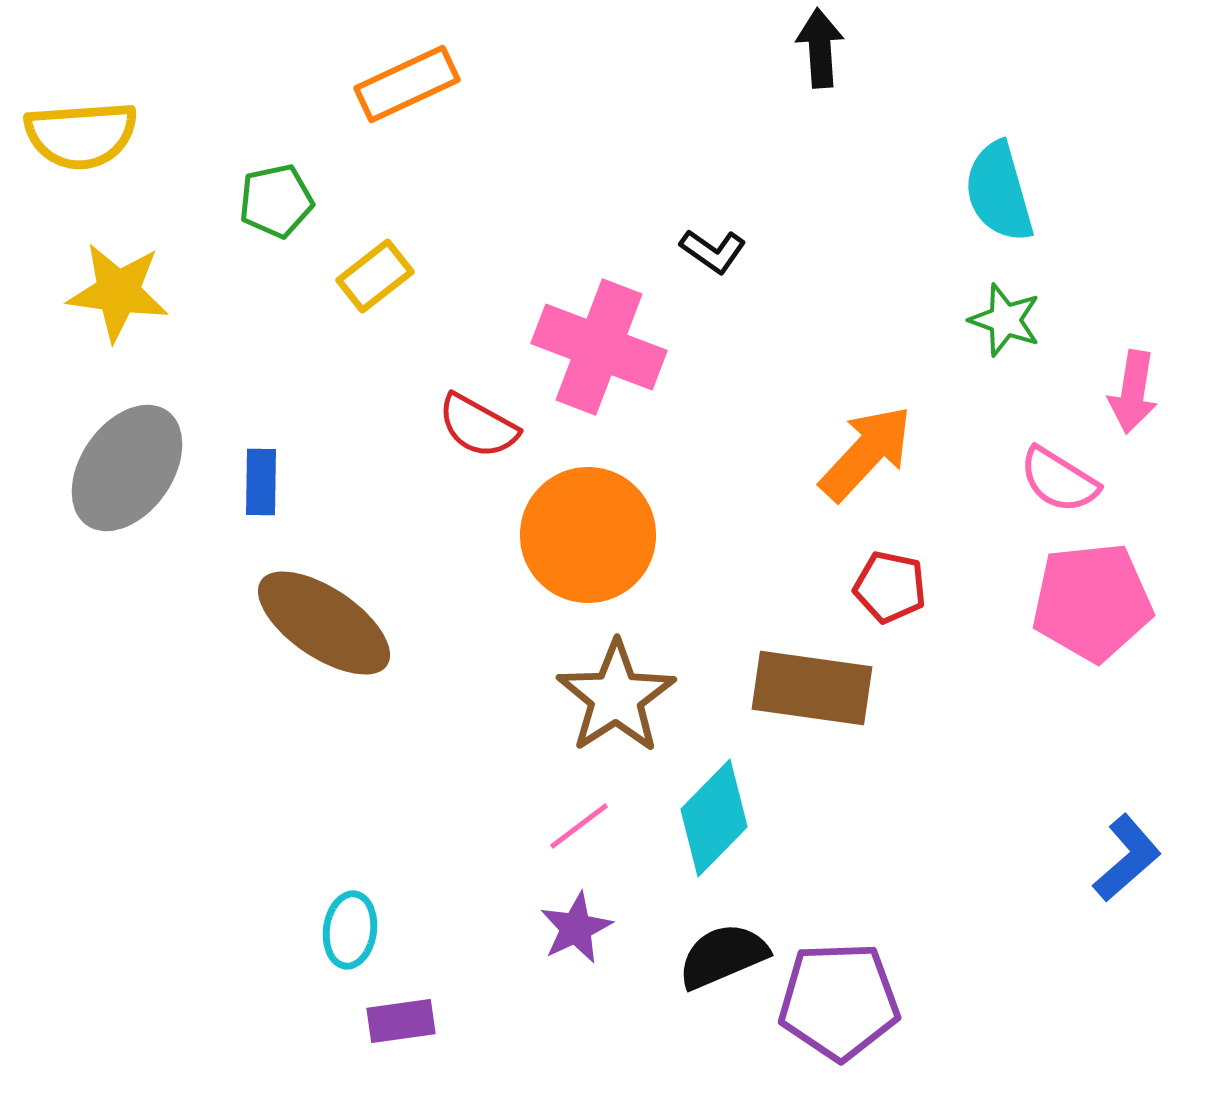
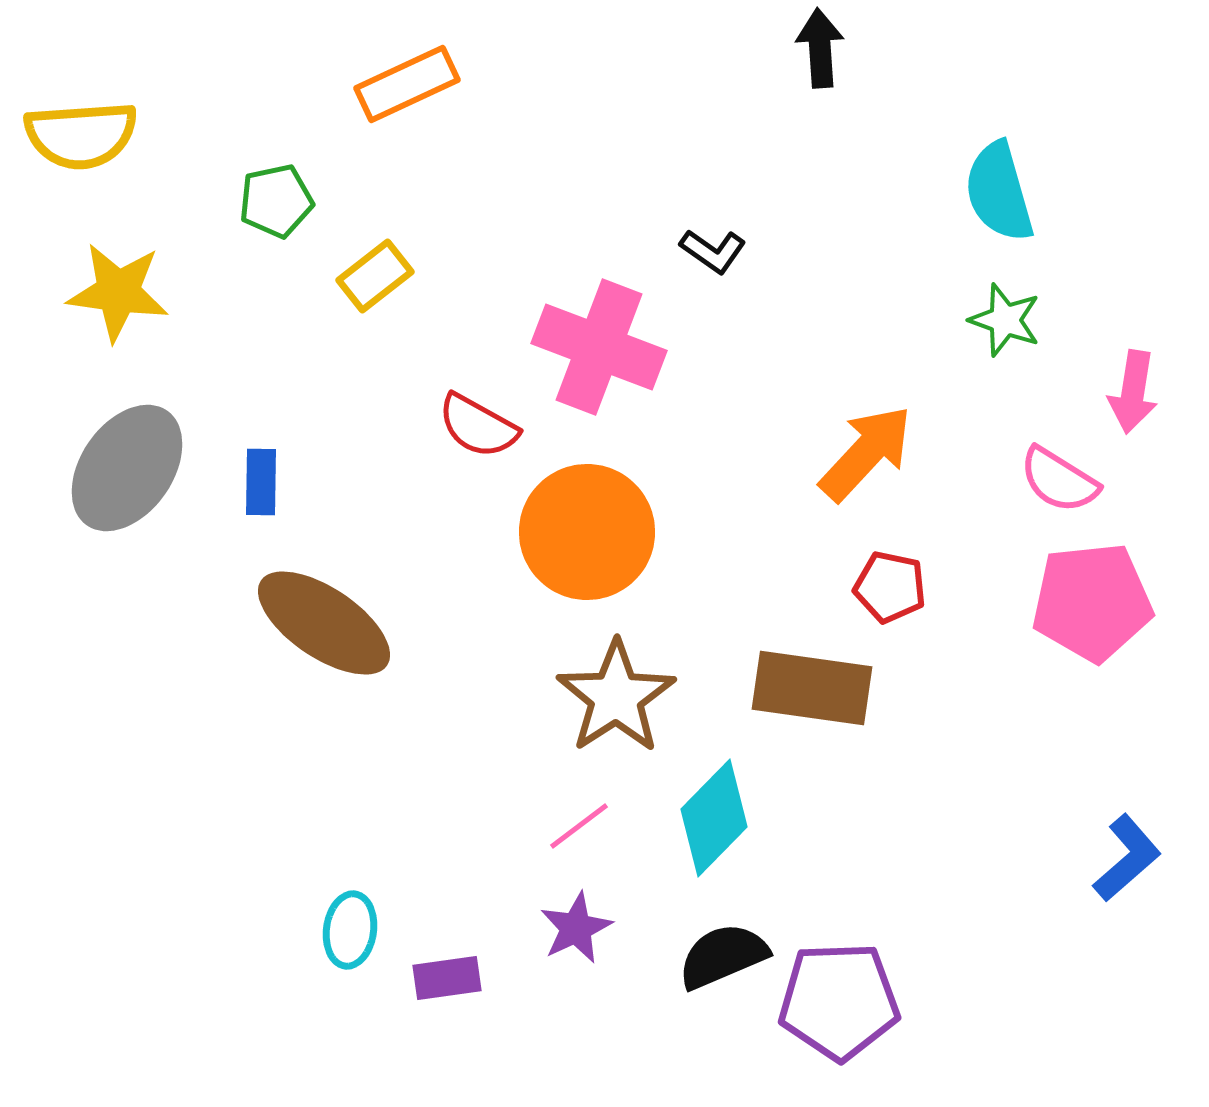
orange circle: moved 1 px left, 3 px up
purple rectangle: moved 46 px right, 43 px up
